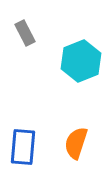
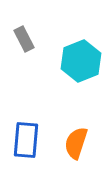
gray rectangle: moved 1 px left, 6 px down
blue rectangle: moved 3 px right, 7 px up
